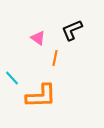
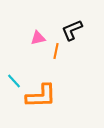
pink triangle: rotated 49 degrees counterclockwise
orange line: moved 1 px right, 7 px up
cyan line: moved 2 px right, 3 px down
